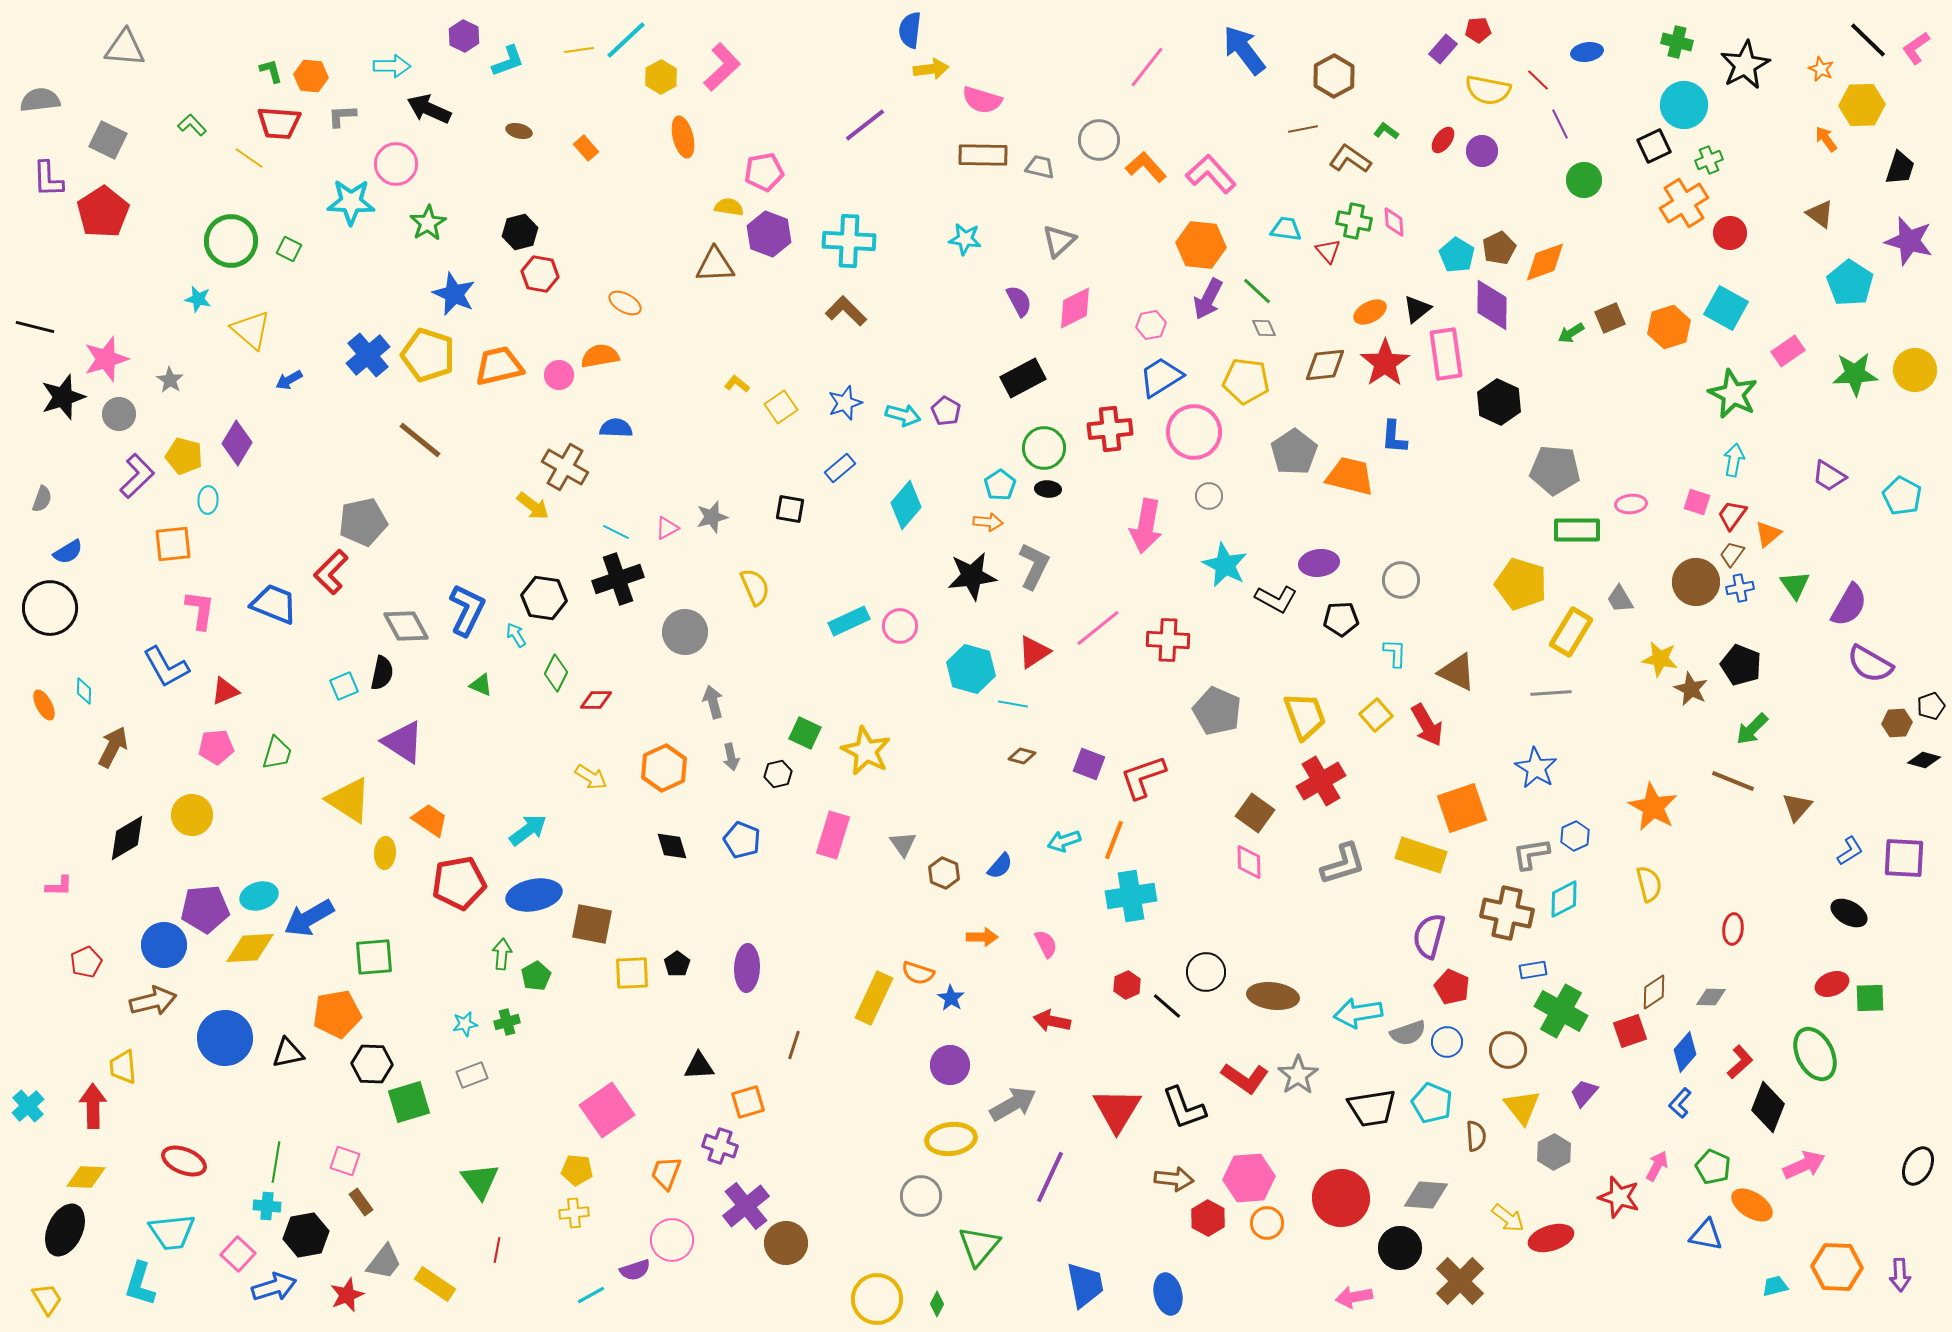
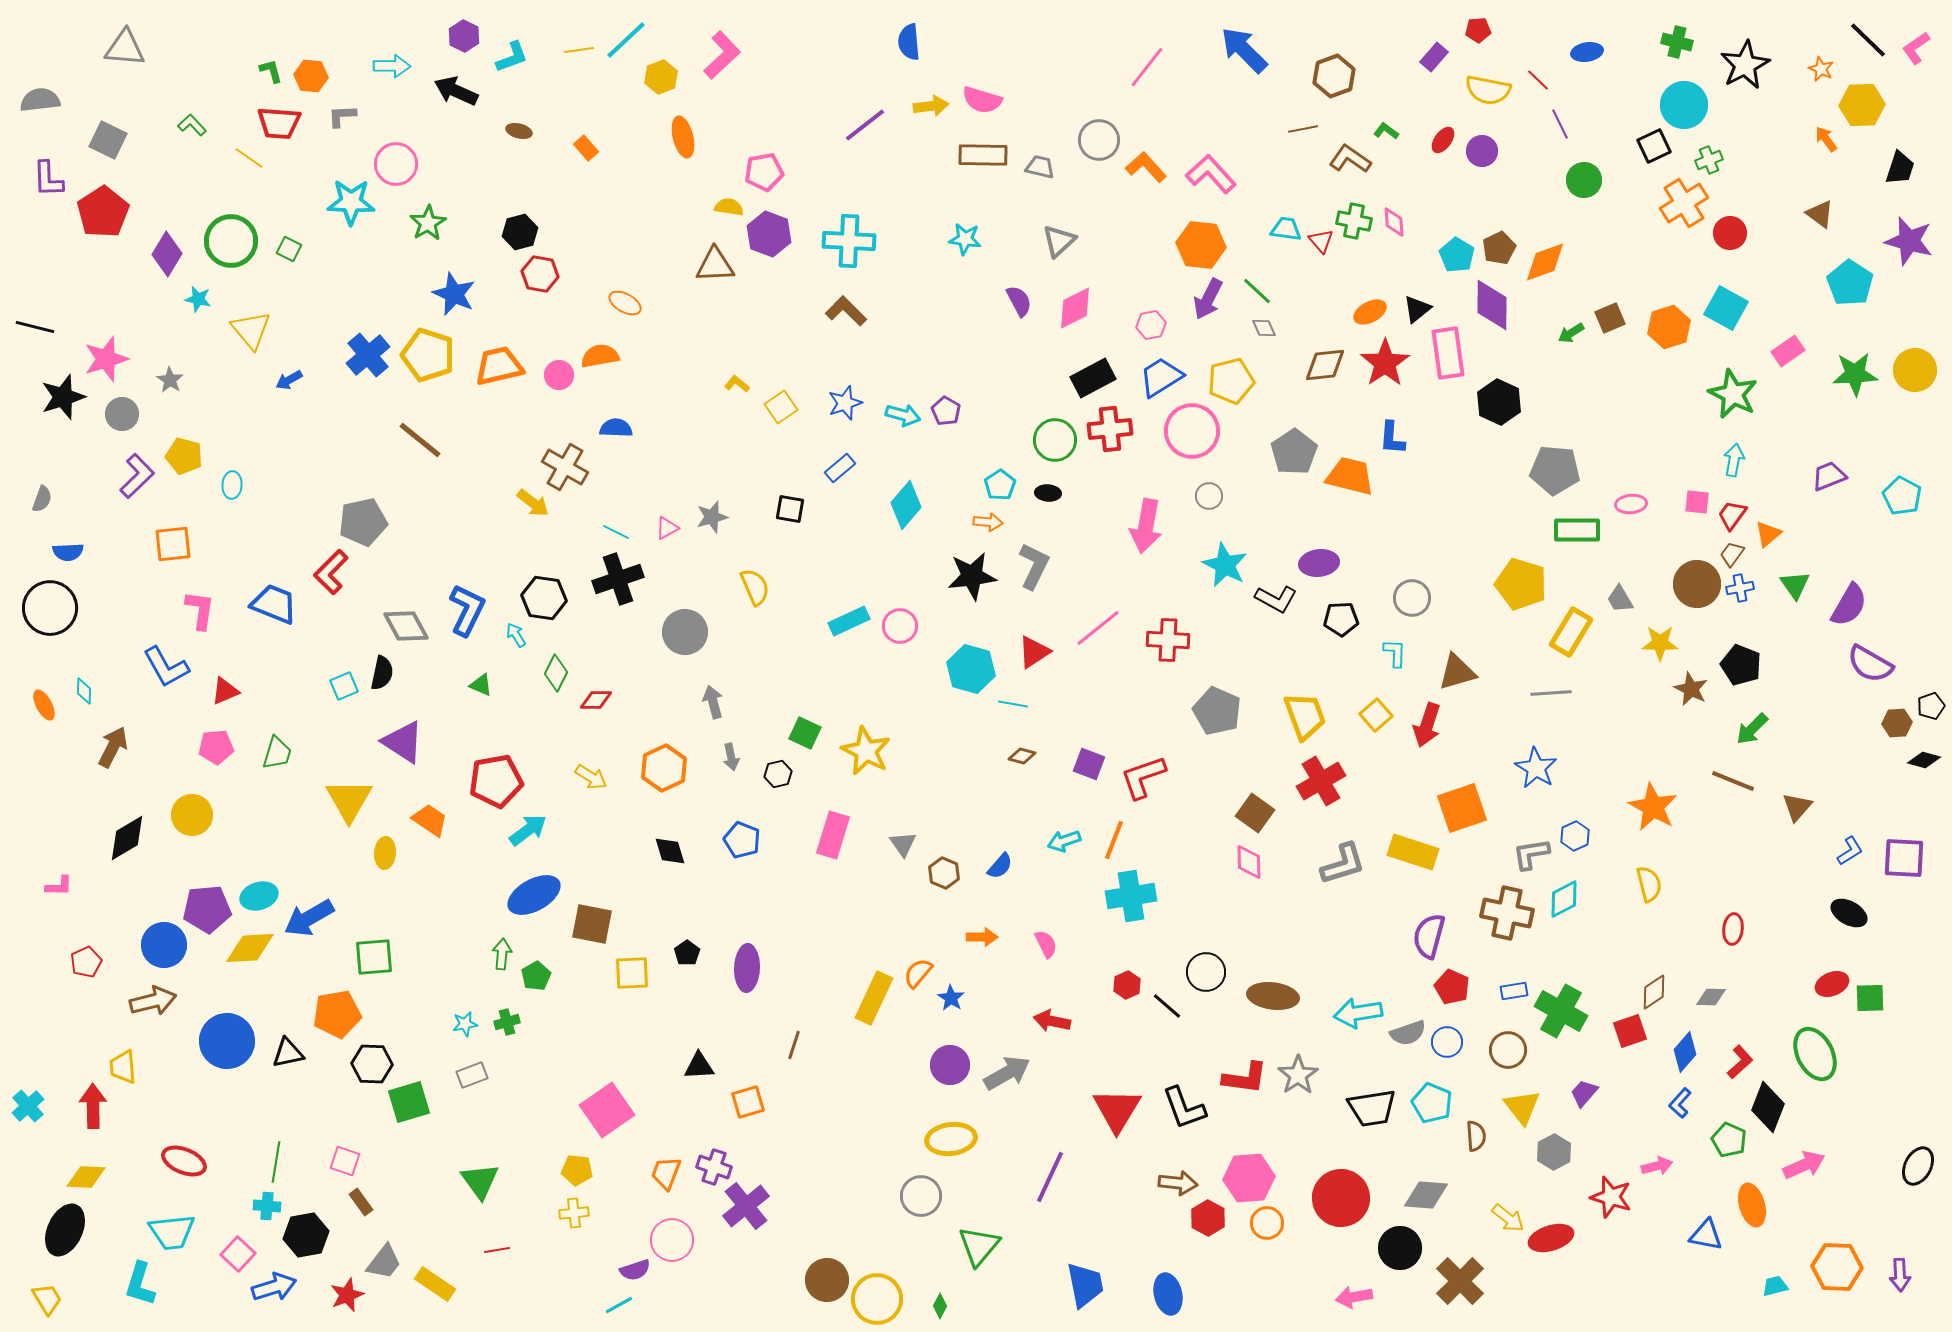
blue semicircle at (910, 30): moved 1 px left, 12 px down; rotated 12 degrees counterclockwise
purple rectangle at (1443, 49): moved 9 px left, 8 px down
blue arrow at (1244, 50): rotated 8 degrees counterclockwise
cyan L-shape at (508, 61): moved 4 px right, 4 px up
pink L-shape at (722, 67): moved 12 px up
yellow arrow at (931, 69): moved 37 px down
brown hexagon at (1334, 76): rotated 9 degrees clockwise
yellow hexagon at (661, 77): rotated 8 degrees clockwise
black arrow at (429, 109): moved 27 px right, 18 px up
red triangle at (1328, 251): moved 7 px left, 10 px up
yellow triangle at (251, 330): rotated 9 degrees clockwise
pink rectangle at (1446, 354): moved 2 px right, 1 px up
black rectangle at (1023, 378): moved 70 px right
yellow pentagon at (1246, 381): moved 15 px left; rotated 21 degrees counterclockwise
gray circle at (119, 414): moved 3 px right
pink circle at (1194, 432): moved 2 px left, 1 px up
blue L-shape at (1394, 437): moved 2 px left, 1 px down
purple diamond at (237, 443): moved 70 px left, 189 px up
green circle at (1044, 448): moved 11 px right, 8 px up
purple trapezoid at (1829, 476): rotated 126 degrees clockwise
black ellipse at (1048, 489): moved 4 px down
cyan ellipse at (208, 500): moved 24 px right, 15 px up
pink square at (1697, 502): rotated 12 degrees counterclockwise
yellow arrow at (533, 506): moved 3 px up
blue semicircle at (68, 552): rotated 28 degrees clockwise
gray circle at (1401, 580): moved 11 px right, 18 px down
brown circle at (1696, 582): moved 1 px right, 2 px down
yellow star at (1660, 659): moved 16 px up; rotated 9 degrees counterclockwise
brown triangle at (1457, 672): rotated 42 degrees counterclockwise
red arrow at (1427, 725): rotated 48 degrees clockwise
yellow triangle at (349, 800): rotated 27 degrees clockwise
black diamond at (672, 846): moved 2 px left, 5 px down
yellow rectangle at (1421, 855): moved 8 px left, 3 px up
red pentagon at (459, 883): moved 37 px right, 102 px up
blue ellipse at (534, 895): rotated 18 degrees counterclockwise
purple pentagon at (205, 909): moved 2 px right
black pentagon at (677, 964): moved 10 px right, 11 px up
blue rectangle at (1533, 970): moved 19 px left, 21 px down
orange semicircle at (918, 973): rotated 112 degrees clockwise
blue circle at (225, 1038): moved 2 px right, 3 px down
red L-shape at (1245, 1078): rotated 27 degrees counterclockwise
gray arrow at (1013, 1104): moved 6 px left, 31 px up
purple cross at (720, 1146): moved 6 px left, 21 px down
pink arrow at (1657, 1166): rotated 48 degrees clockwise
green pentagon at (1713, 1167): moved 16 px right, 27 px up
brown arrow at (1174, 1179): moved 4 px right, 4 px down
red star at (1619, 1197): moved 8 px left
orange ellipse at (1752, 1205): rotated 42 degrees clockwise
brown circle at (786, 1243): moved 41 px right, 37 px down
red line at (497, 1250): rotated 70 degrees clockwise
cyan line at (591, 1295): moved 28 px right, 10 px down
green diamond at (937, 1304): moved 3 px right, 2 px down
